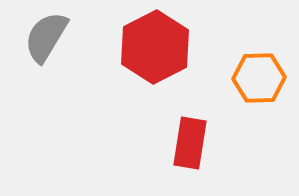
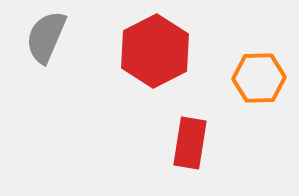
gray semicircle: rotated 8 degrees counterclockwise
red hexagon: moved 4 px down
